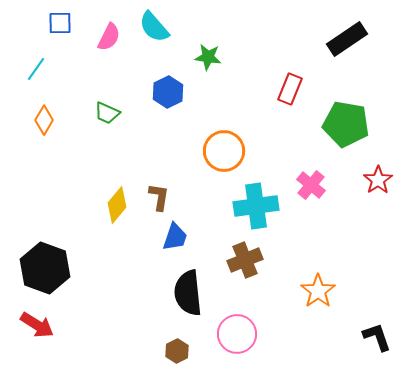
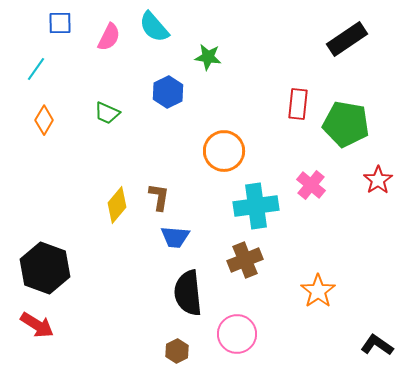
red rectangle: moved 8 px right, 15 px down; rotated 16 degrees counterclockwise
blue trapezoid: rotated 76 degrees clockwise
black L-shape: moved 8 px down; rotated 36 degrees counterclockwise
